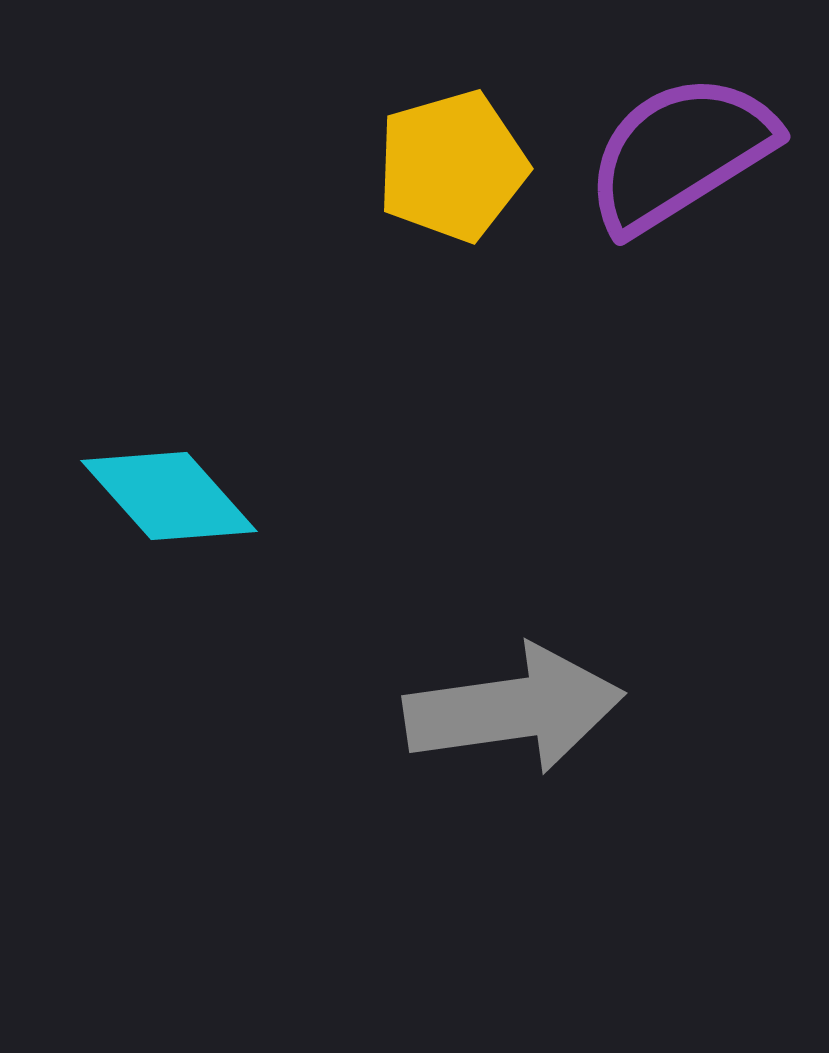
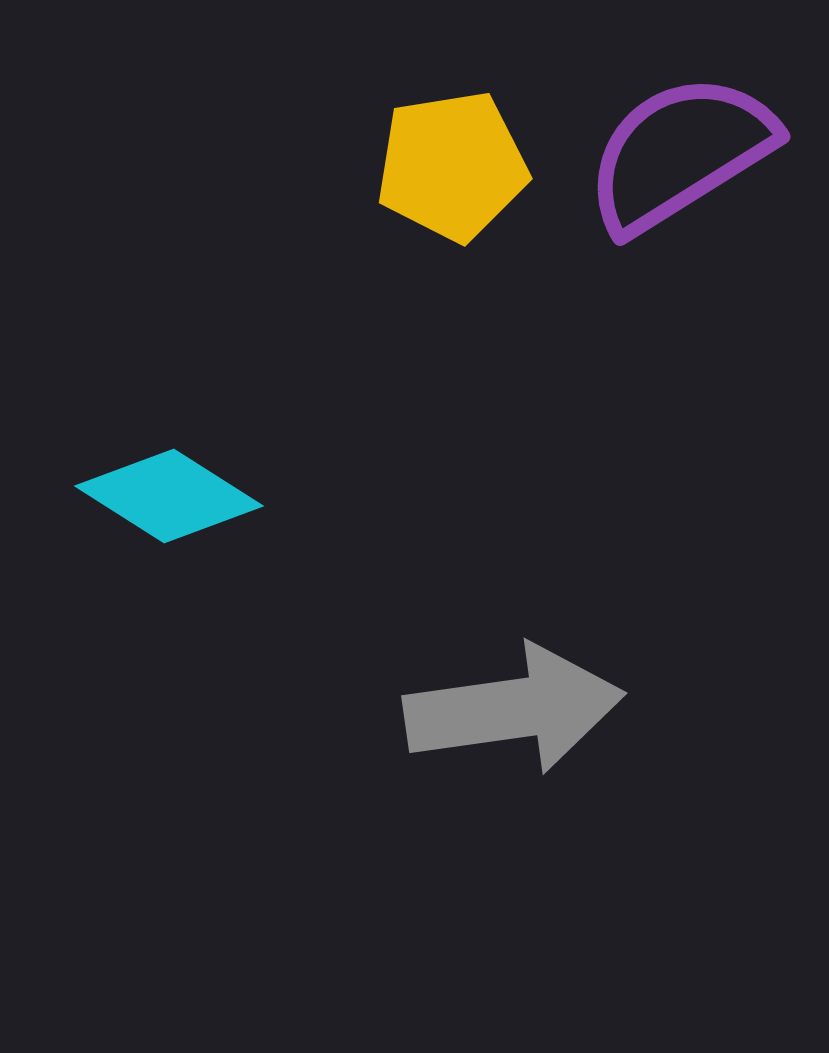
yellow pentagon: rotated 7 degrees clockwise
cyan diamond: rotated 16 degrees counterclockwise
